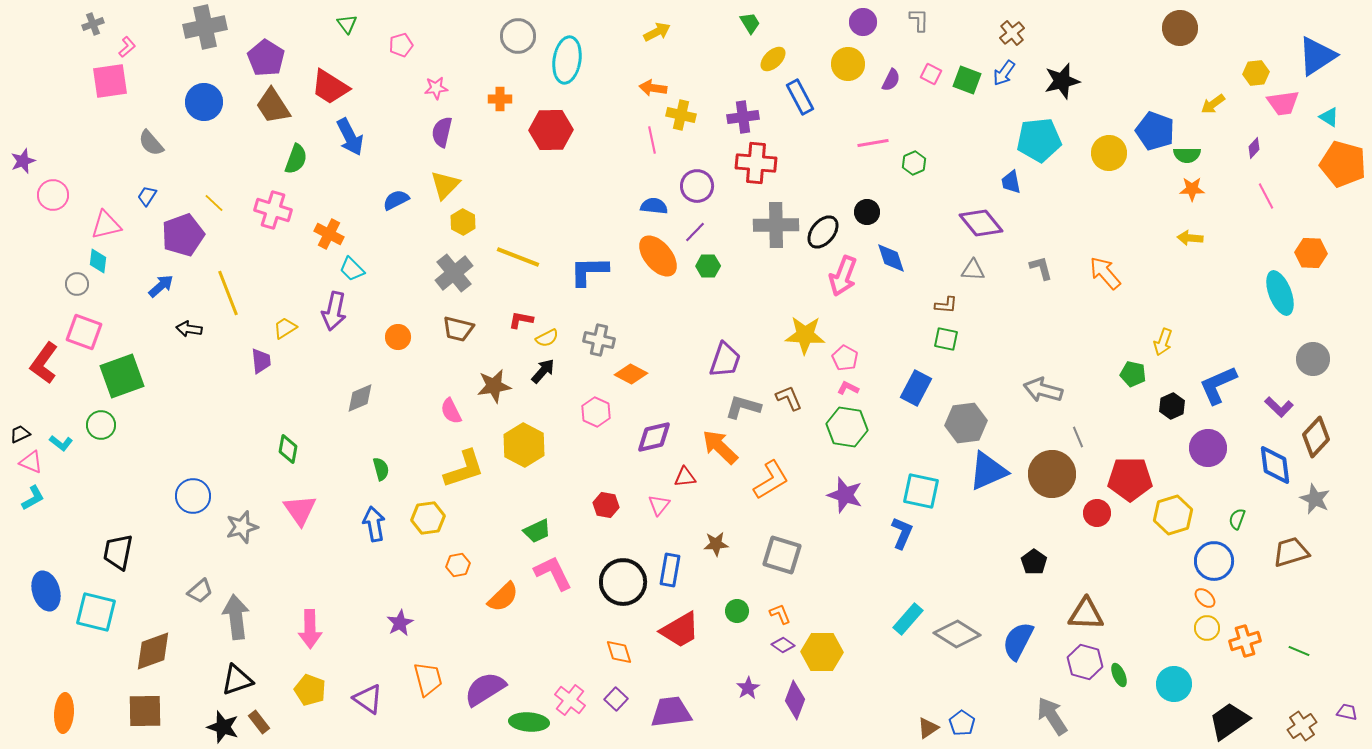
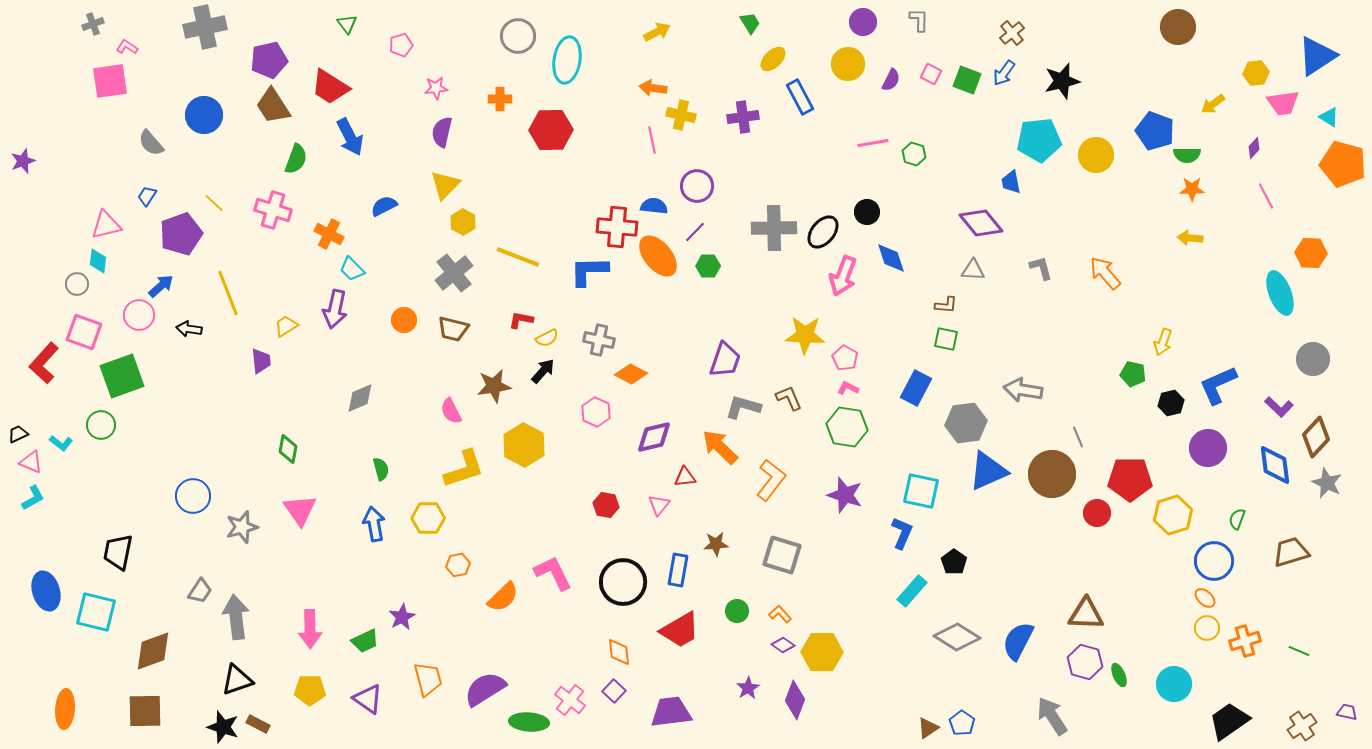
brown circle at (1180, 28): moved 2 px left, 1 px up
pink L-shape at (127, 47): rotated 105 degrees counterclockwise
purple pentagon at (266, 58): moved 3 px right, 2 px down; rotated 27 degrees clockwise
blue circle at (204, 102): moved 13 px down
yellow circle at (1109, 153): moved 13 px left, 2 px down
red cross at (756, 163): moved 139 px left, 64 px down
green hexagon at (914, 163): moved 9 px up; rotated 20 degrees counterclockwise
pink circle at (53, 195): moved 86 px right, 120 px down
blue semicircle at (396, 200): moved 12 px left, 6 px down
gray cross at (776, 225): moved 2 px left, 3 px down
purple pentagon at (183, 235): moved 2 px left, 1 px up
purple arrow at (334, 311): moved 1 px right, 2 px up
yellow trapezoid at (285, 328): moved 1 px right, 2 px up
brown trapezoid at (458, 329): moved 5 px left
orange circle at (398, 337): moved 6 px right, 17 px up
red L-shape at (44, 363): rotated 6 degrees clockwise
gray arrow at (1043, 390): moved 20 px left; rotated 6 degrees counterclockwise
black hexagon at (1172, 406): moved 1 px left, 3 px up; rotated 10 degrees clockwise
black trapezoid at (20, 434): moved 2 px left
orange L-shape at (771, 480): rotated 21 degrees counterclockwise
gray star at (1315, 499): moved 12 px right, 16 px up
yellow hexagon at (428, 518): rotated 8 degrees clockwise
green trapezoid at (537, 531): moved 172 px left, 110 px down
black pentagon at (1034, 562): moved 80 px left
blue rectangle at (670, 570): moved 8 px right
gray trapezoid at (200, 591): rotated 16 degrees counterclockwise
orange L-shape at (780, 614): rotated 20 degrees counterclockwise
cyan rectangle at (908, 619): moved 4 px right, 28 px up
purple star at (400, 623): moved 2 px right, 6 px up
gray diamond at (957, 634): moved 3 px down
orange diamond at (619, 652): rotated 12 degrees clockwise
yellow pentagon at (310, 690): rotated 20 degrees counterclockwise
purple square at (616, 699): moved 2 px left, 8 px up
orange ellipse at (64, 713): moved 1 px right, 4 px up
brown rectangle at (259, 722): moved 1 px left, 2 px down; rotated 25 degrees counterclockwise
